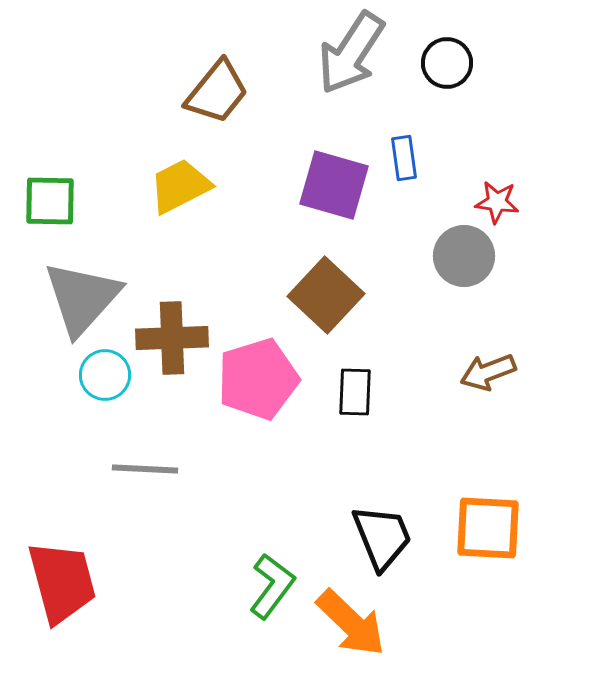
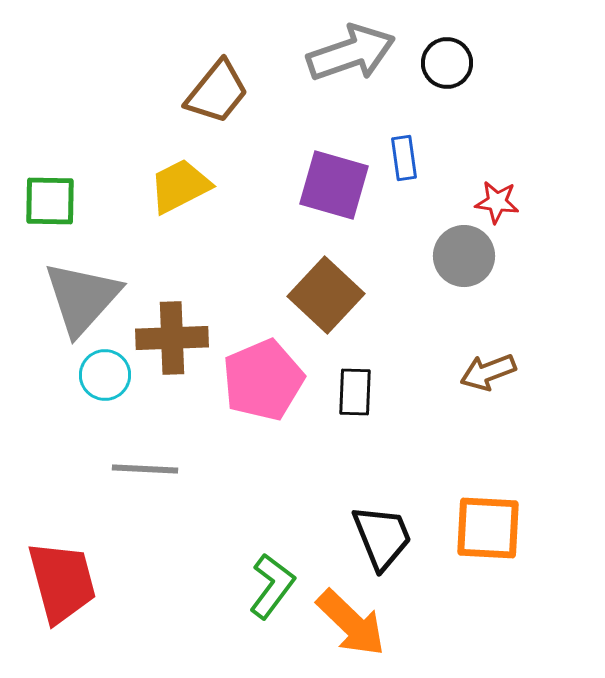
gray arrow: rotated 142 degrees counterclockwise
pink pentagon: moved 5 px right, 1 px down; rotated 6 degrees counterclockwise
